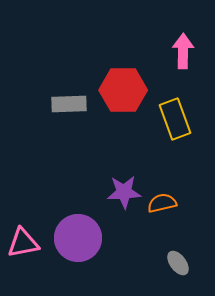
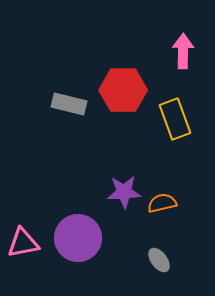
gray rectangle: rotated 16 degrees clockwise
gray ellipse: moved 19 px left, 3 px up
